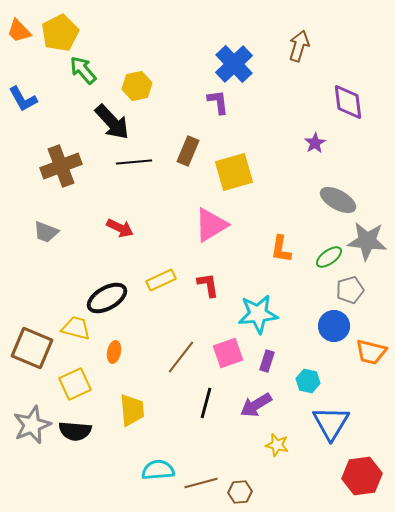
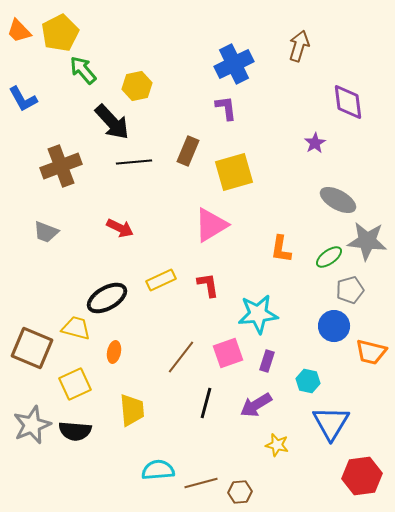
blue cross at (234, 64): rotated 18 degrees clockwise
purple L-shape at (218, 102): moved 8 px right, 6 px down
